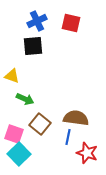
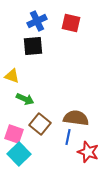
red star: moved 1 px right, 1 px up
